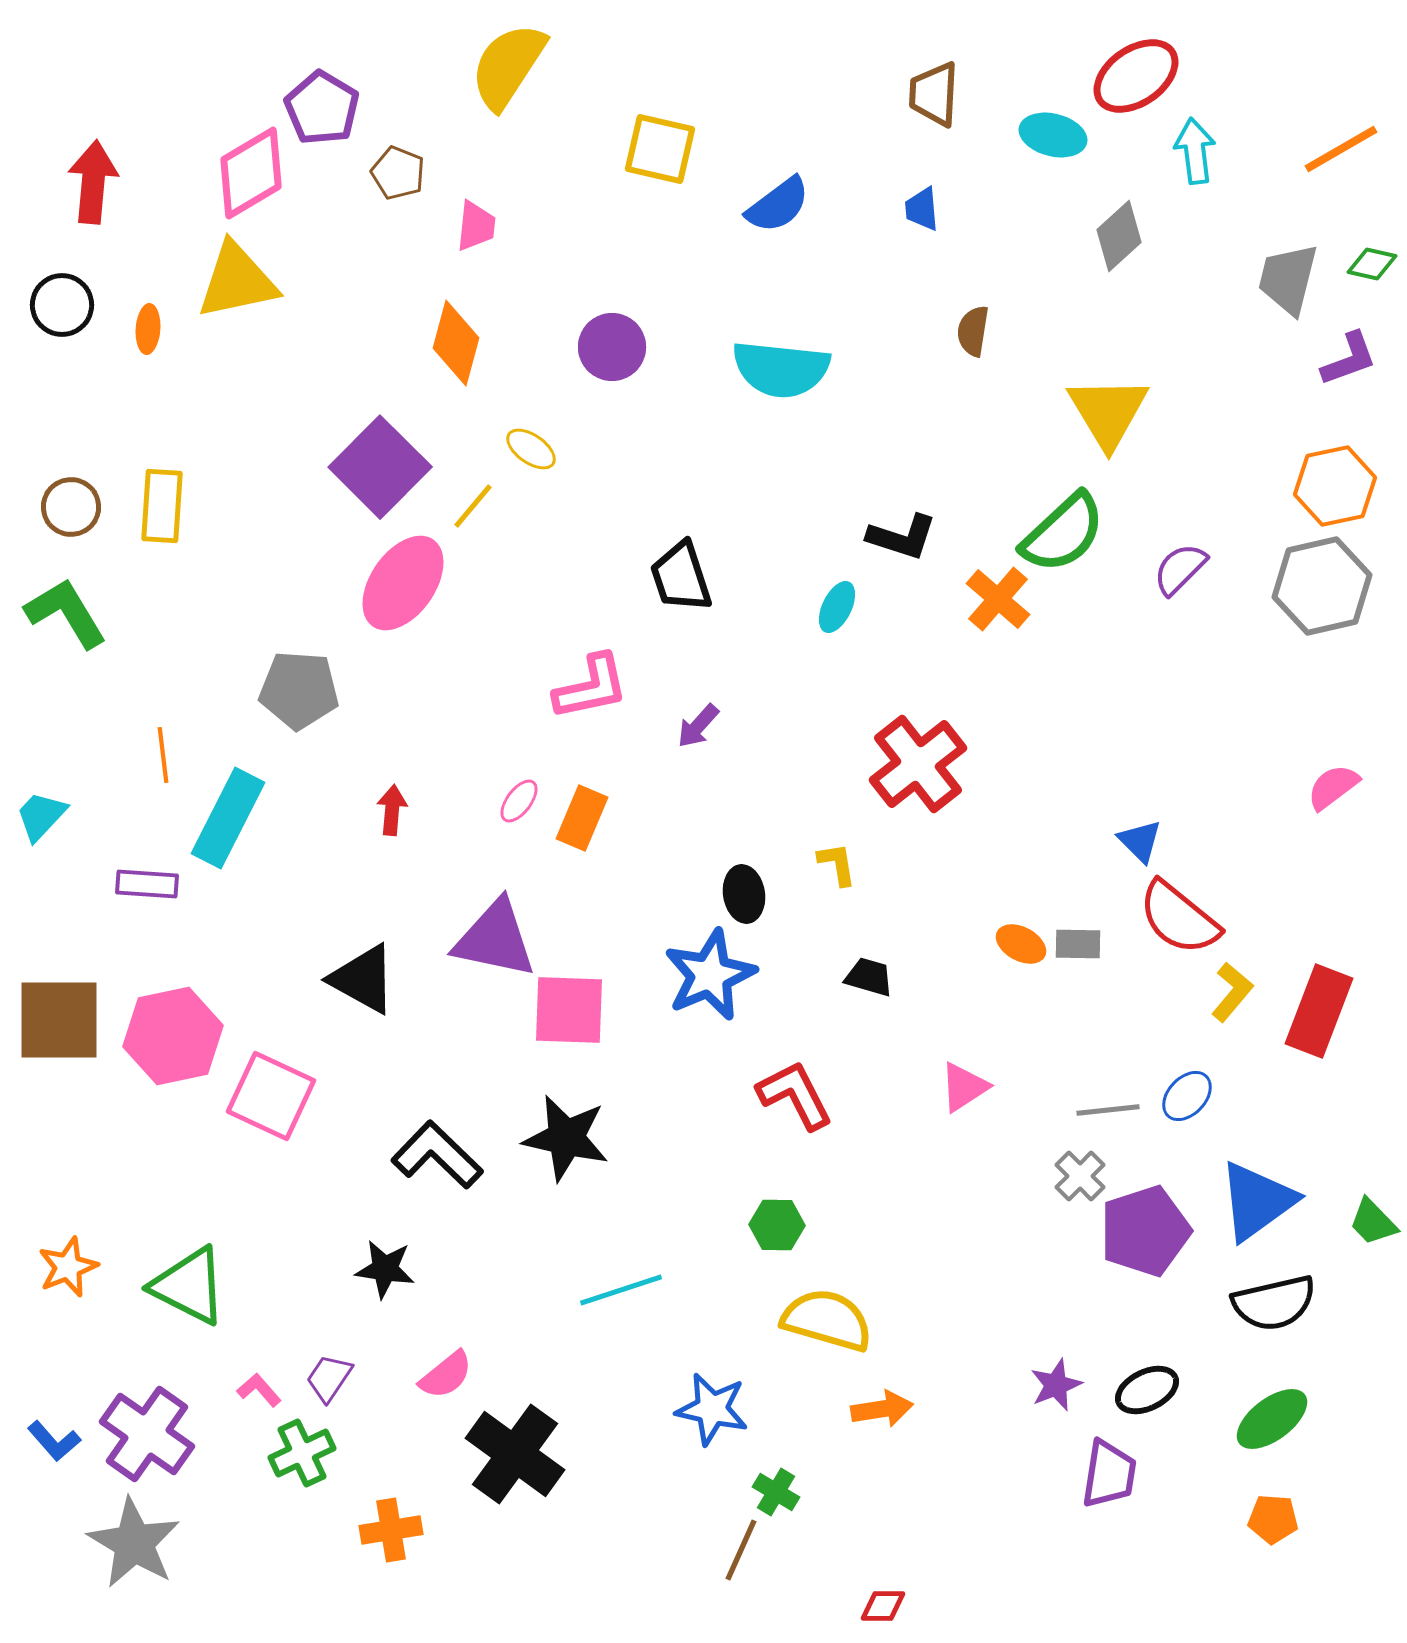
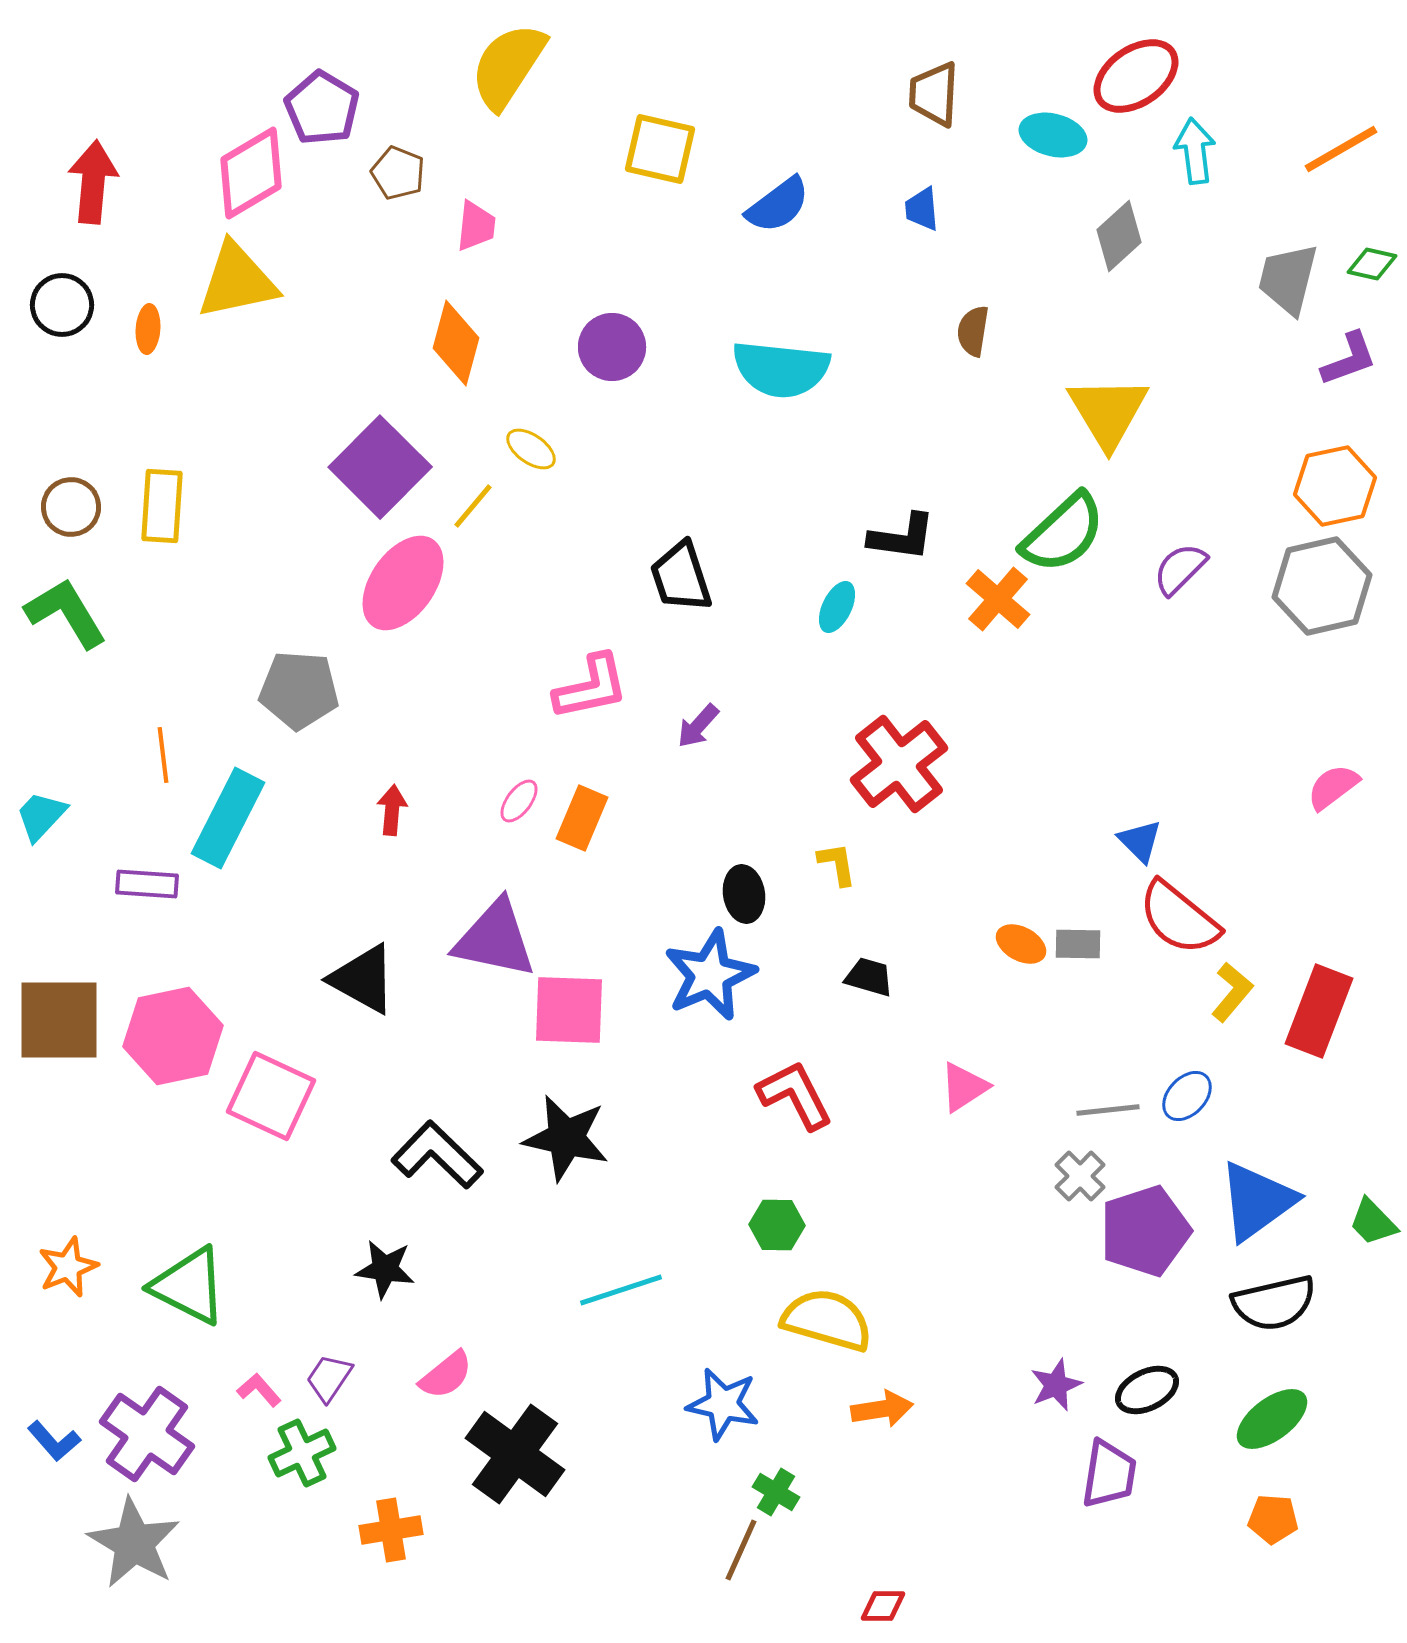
black L-shape at (902, 537): rotated 10 degrees counterclockwise
red cross at (918, 764): moved 19 px left
blue star at (712, 1409): moved 11 px right, 5 px up
